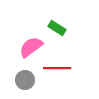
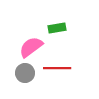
green rectangle: rotated 42 degrees counterclockwise
gray circle: moved 7 px up
